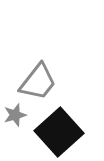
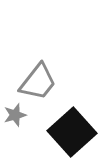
black square: moved 13 px right
